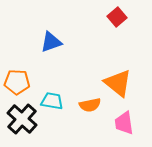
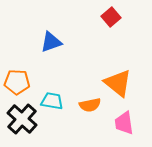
red square: moved 6 px left
